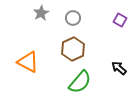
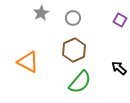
brown hexagon: moved 1 px right, 1 px down
